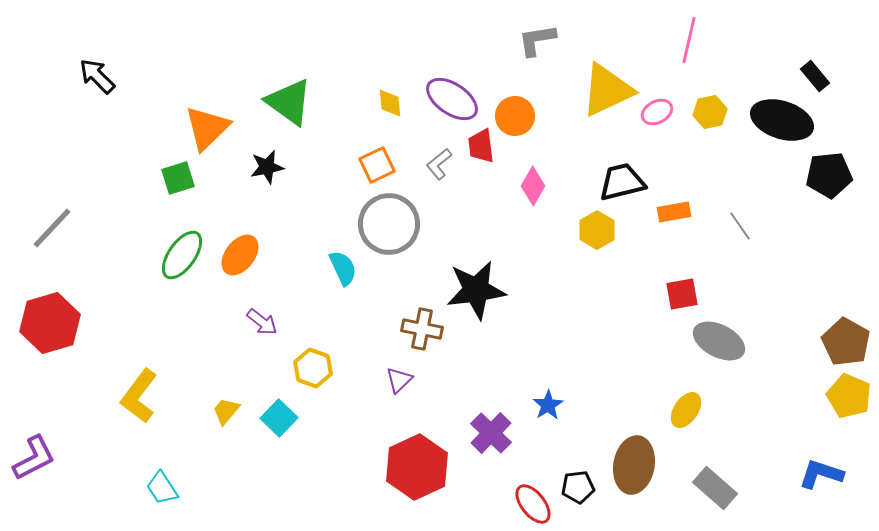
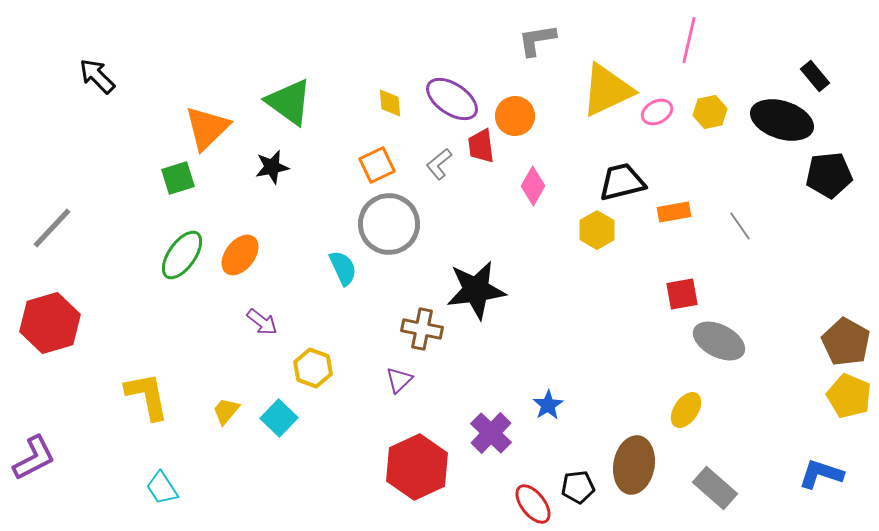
black star at (267, 167): moved 5 px right
yellow L-shape at (139, 396): moved 8 px right; rotated 132 degrees clockwise
